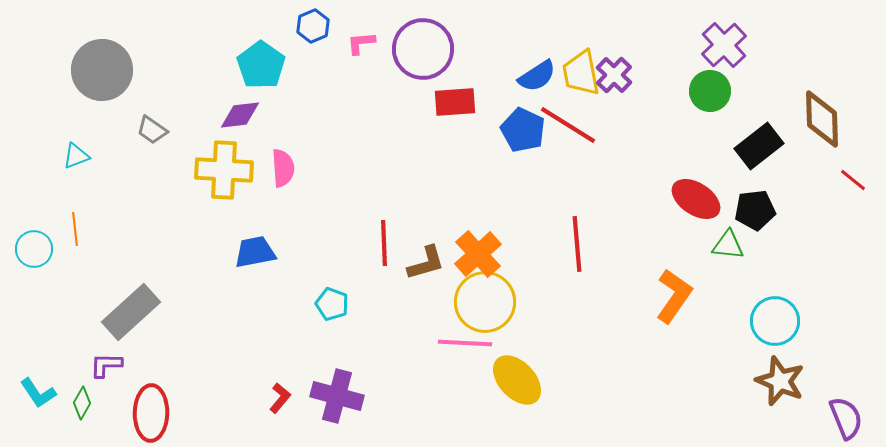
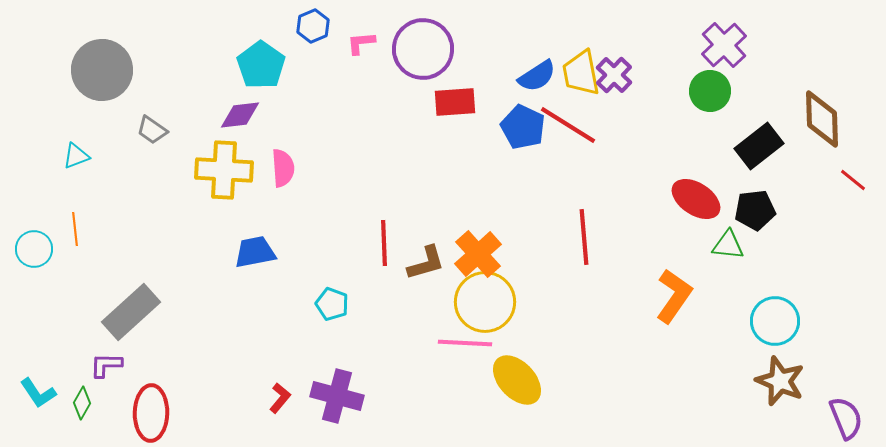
blue pentagon at (523, 130): moved 3 px up
red line at (577, 244): moved 7 px right, 7 px up
